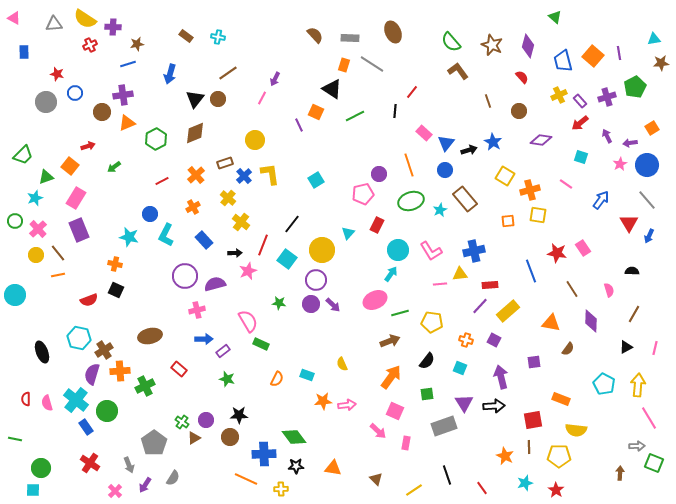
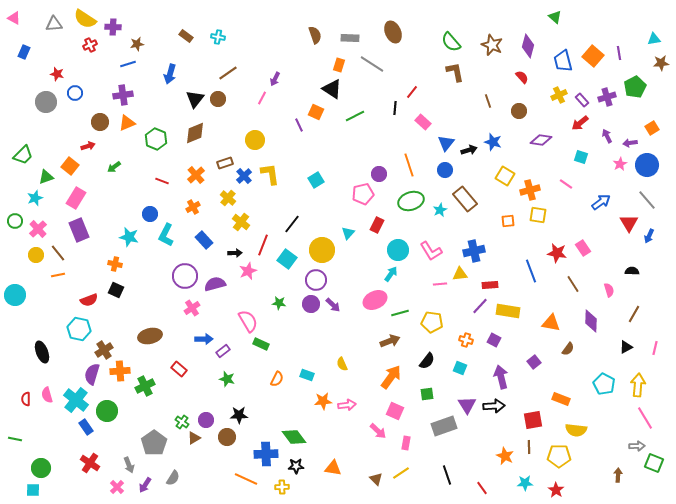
brown semicircle at (315, 35): rotated 24 degrees clockwise
blue rectangle at (24, 52): rotated 24 degrees clockwise
orange rectangle at (344, 65): moved 5 px left
brown L-shape at (458, 71): moved 3 px left, 1 px down; rotated 25 degrees clockwise
purple rectangle at (580, 101): moved 2 px right, 1 px up
black line at (395, 111): moved 3 px up
brown circle at (102, 112): moved 2 px left, 10 px down
pink rectangle at (424, 133): moved 1 px left, 11 px up
green hexagon at (156, 139): rotated 10 degrees counterclockwise
blue star at (493, 142): rotated 12 degrees counterclockwise
red line at (162, 181): rotated 48 degrees clockwise
blue arrow at (601, 200): moved 2 px down; rotated 18 degrees clockwise
brown line at (572, 289): moved 1 px right, 5 px up
pink cross at (197, 310): moved 5 px left, 2 px up; rotated 21 degrees counterclockwise
yellow rectangle at (508, 311): rotated 50 degrees clockwise
cyan hexagon at (79, 338): moved 9 px up
purple square at (534, 362): rotated 32 degrees counterclockwise
pink semicircle at (47, 403): moved 8 px up
purple triangle at (464, 403): moved 3 px right, 2 px down
pink line at (649, 418): moved 4 px left
brown circle at (230, 437): moved 3 px left
blue cross at (264, 454): moved 2 px right
brown arrow at (620, 473): moved 2 px left, 2 px down
cyan star at (525, 483): rotated 14 degrees clockwise
yellow cross at (281, 489): moved 1 px right, 2 px up
yellow line at (414, 490): moved 13 px left, 17 px up
pink cross at (115, 491): moved 2 px right, 4 px up
